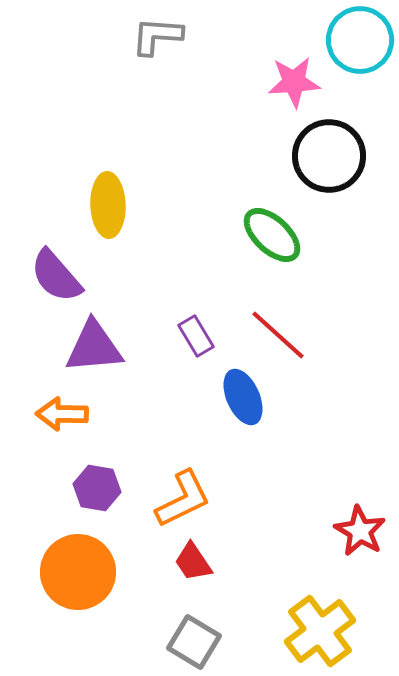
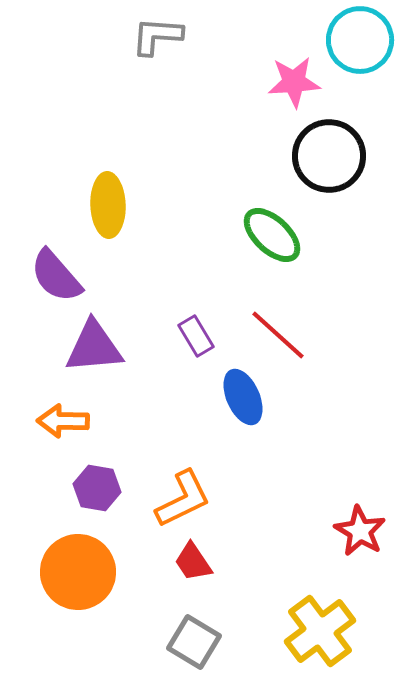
orange arrow: moved 1 px right, 7 px down
